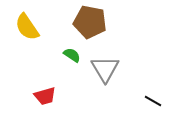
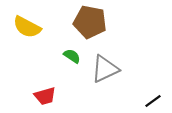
yellow semicircle: rotated 28 degrees counterclockwise
green semicircle: moved 1 px down
gray triangle: rotated 36 degrees clockwise
black line: rotated 66 degrees counterclockwise
